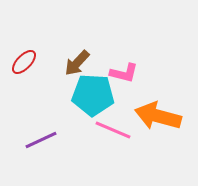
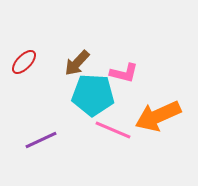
orange arrow: rotated 39 degrees counterclockwise
